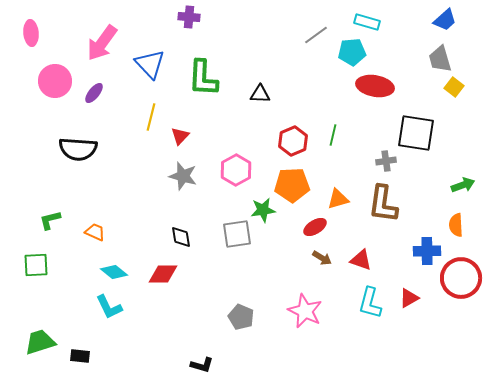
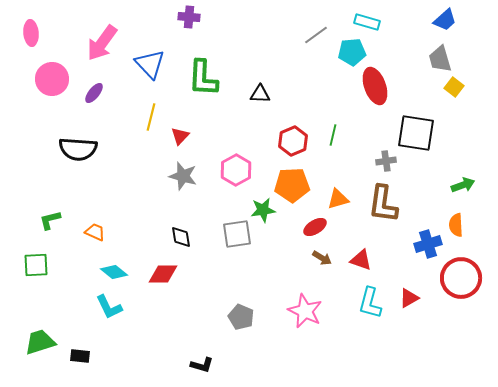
pink circle at (55, 81): moved 3 px left, 2 px up
red ellipse at (375, 86): rotated 60 degrees clockwise
blue cross at (427, 251): moved 1 px right, 7 px up; rotated 16 degrees counterclockwise
